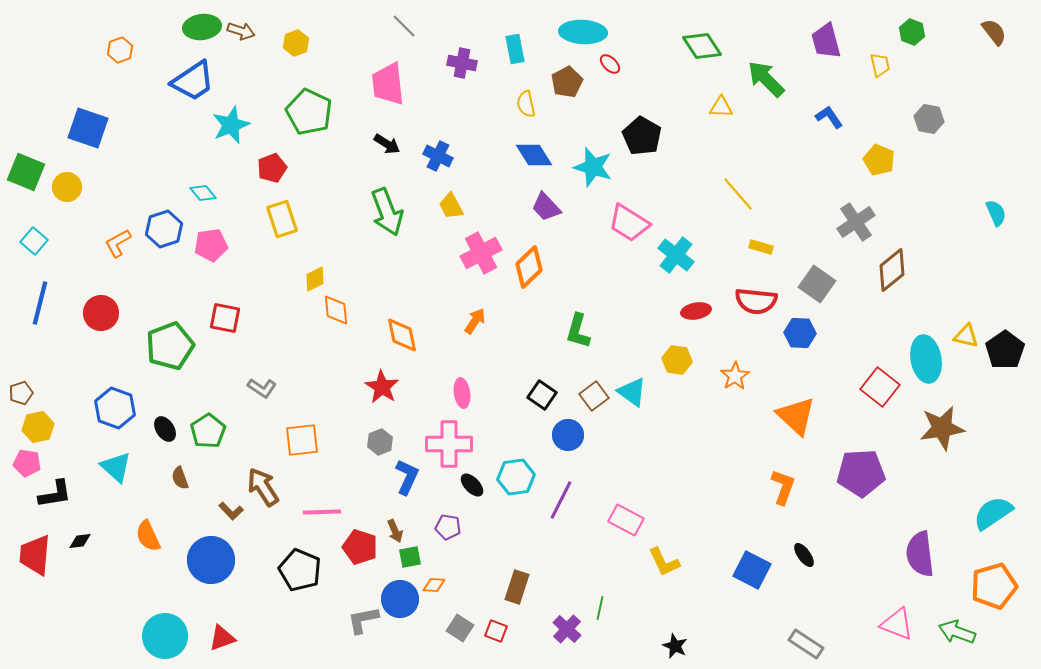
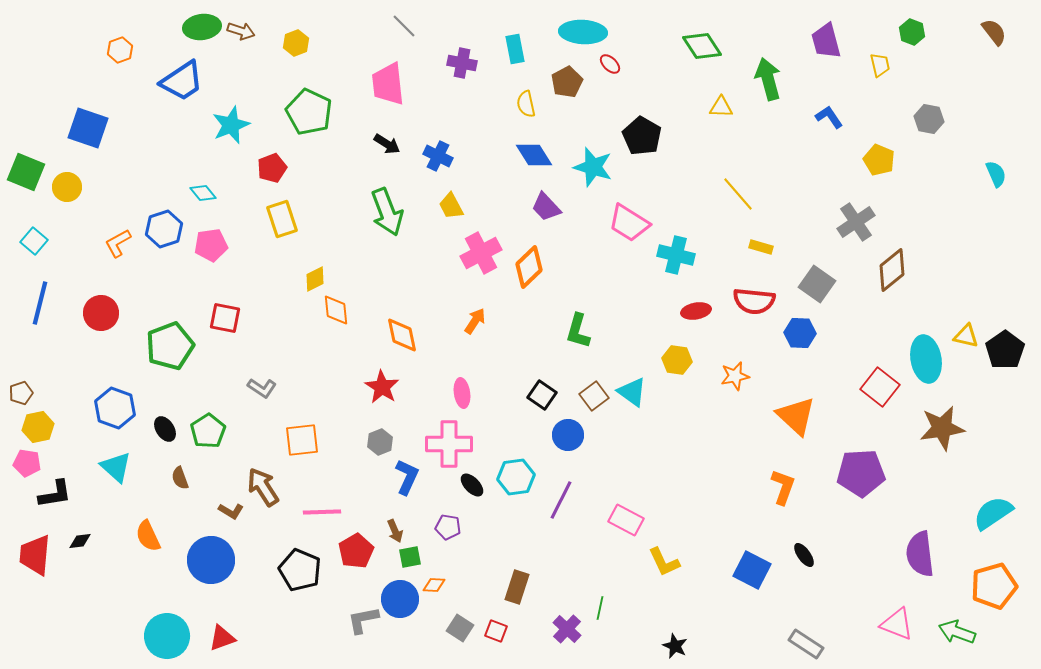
green arrow at (766, 79): moved 2 px right; rotated 30 degrees clockwise
blue trapezoid at (193, 81): moved 11 px left
cyan semicircle at (996, 213): moved 39 px up
cyan cross at (676, 255): rotated 24 degrees counterclockwise
red semicircle at (756, 301): moved 2 px left
orange star at (735, 376): rotated 20 degrees clockwise
brown L-shape at (231, 511): rotated 15 degrees counterclockwise
red pentagon at (360, 547): moved 4 px left, 4 px down; rotated 24 degrees clockwise
cyan circle at (165, 636): moved 2 px right
